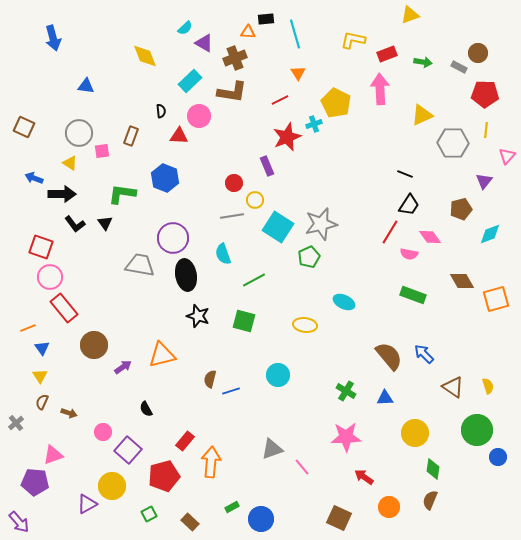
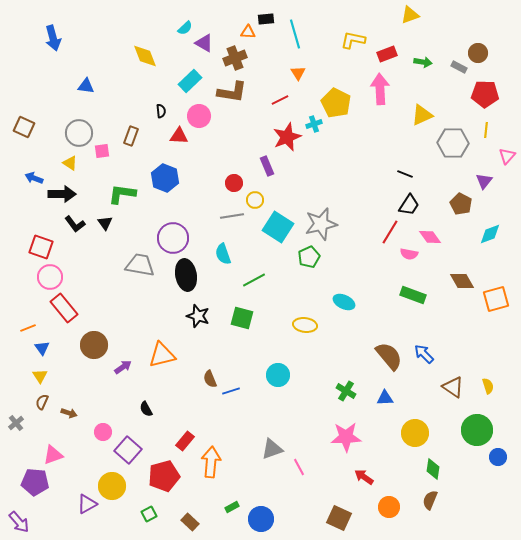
brown pentagon at (461, 209): moved 5 px up; rotated 30 degrees counterclockwise
green square at (244, 321): moved 2 px left, 3 px up
brown semicircle at (210, 379): rotated 36 degrees counterclockwise
pink line at (302, 467): moved 3 px left; rotated 12 degrees clockwise
